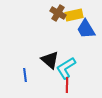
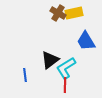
yellow rectangle: moved 2 px up
blue trapezoid: moved 12 px down
black triangle: rotated 42 degrees clockwise
red line: moved 2 px left
